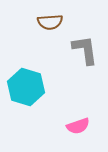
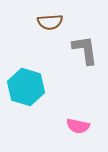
pink semicircle: rotated 30 degrees clockwise
